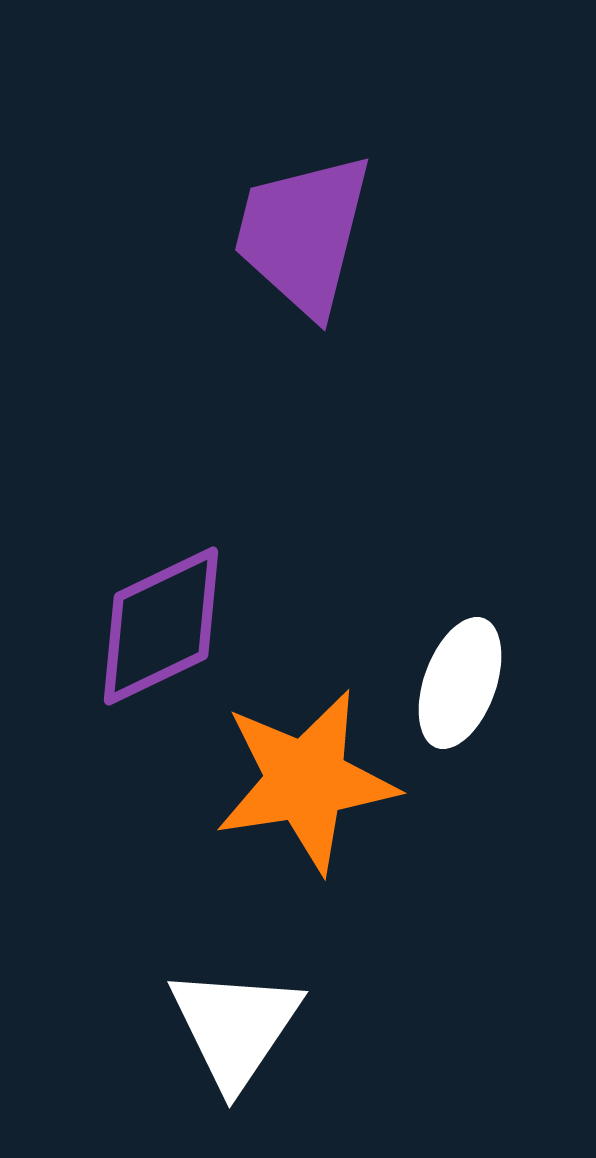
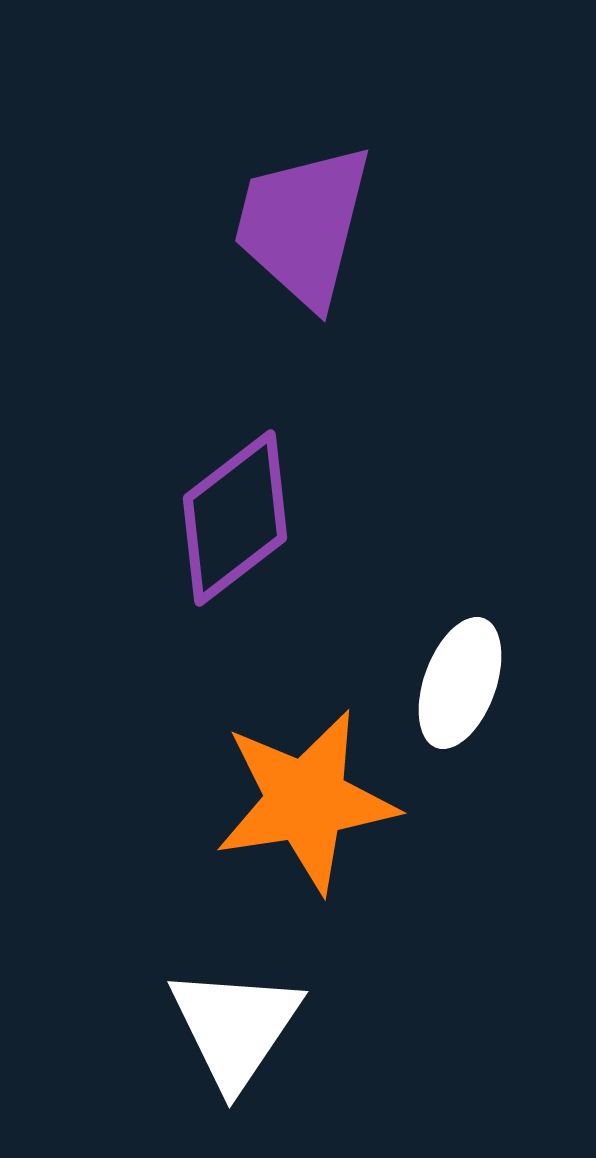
purple trapezoid: moved 9 px up
purple diamond: moved 74 px right, 108 px up; rotated 12 degrees counterclockwise
orange star: moved 20 px down
